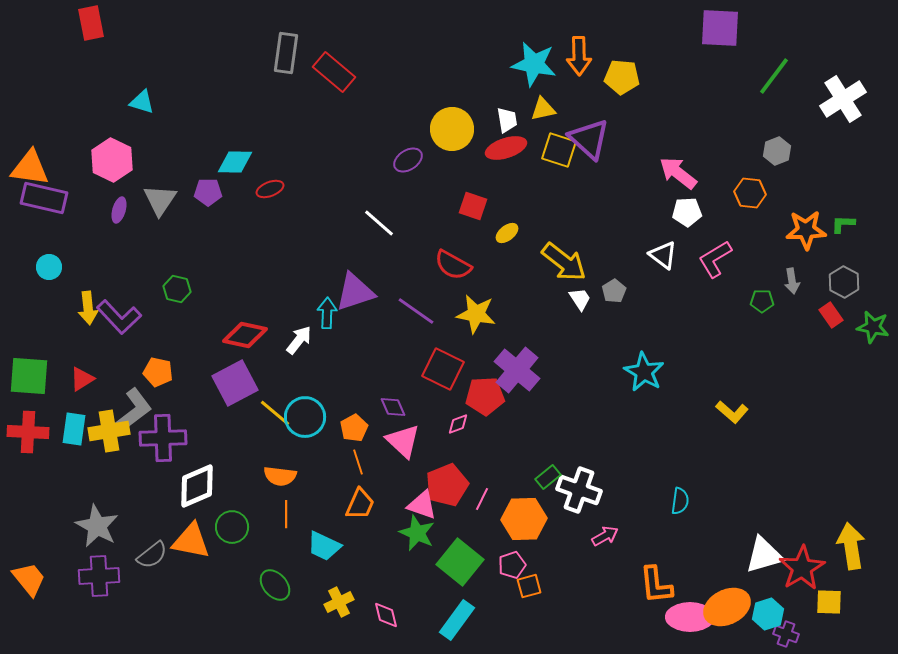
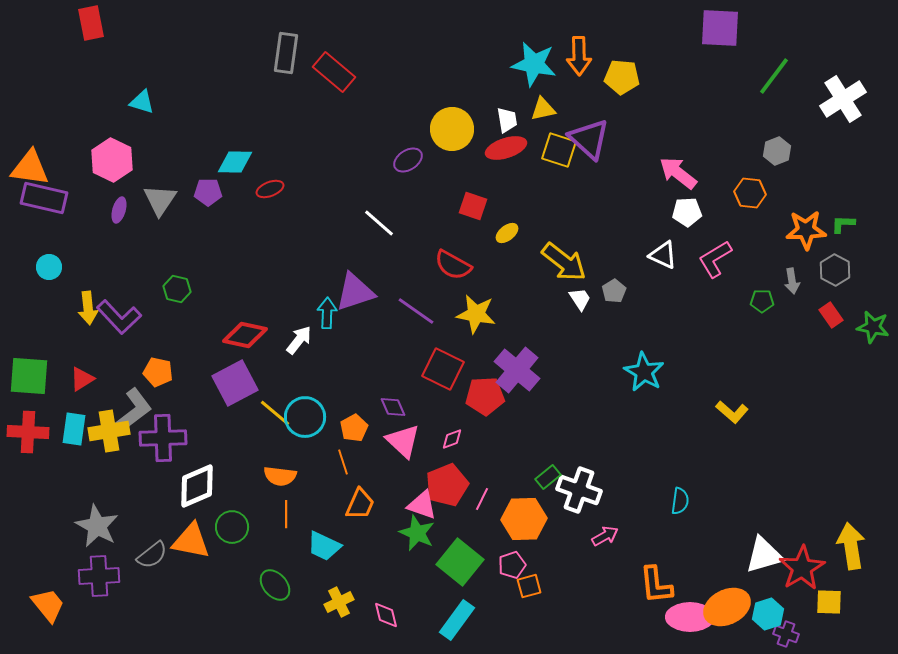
white triangle at (663, 255): rotated 12 degrees counterclockwise
gray hexagon at (844, 282): moved 9 px left, 12 px up
pink diamond at (458, 424): moved 6 px left, 15 px down
orange line at (358, 462): moved 15 px left
orange trapezoid at (29, 579): moved 19 px right, 26 px down
